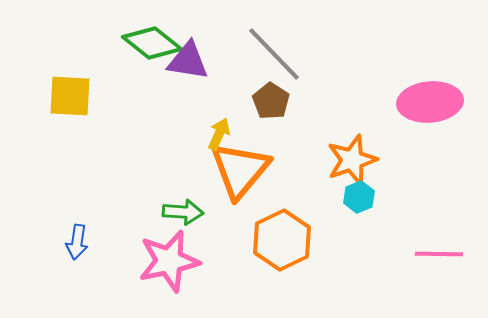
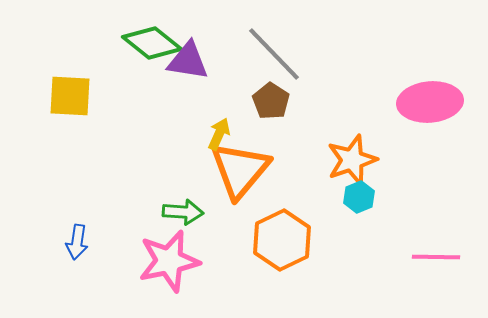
pink line: moved 3 px left, 3 px down
